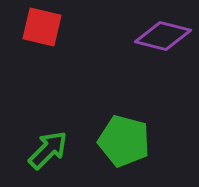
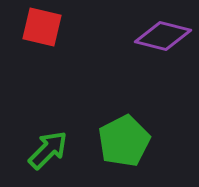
green pentagon: rotated 30 degrees clockwise
